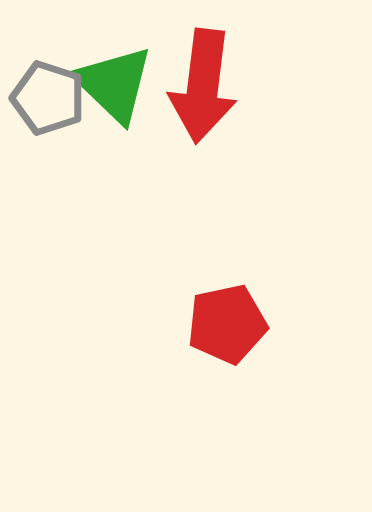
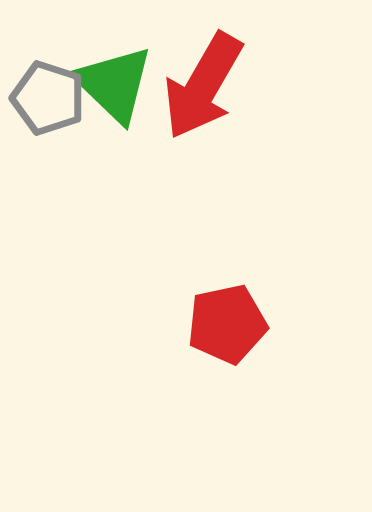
red arrow: rotated 23 degrees clockwise
